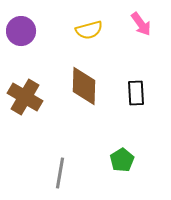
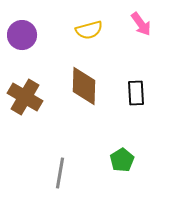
purple circle: moved 1 px right, 4 px down
